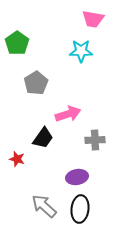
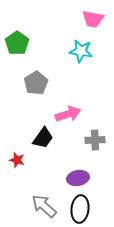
cyan star: rotated 10 degrees clockwise
red star: moved 1 px down
purple ellipse: moved 1 px right, 1 px down
